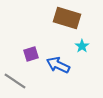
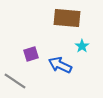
brown rectangle: rotated 12 degrees counterclockwise
blue arrow: moved 2 px right
